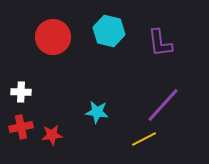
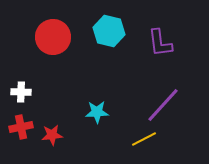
cyan star: rotated 10 degrees counterclockwise
